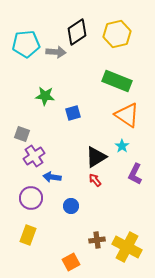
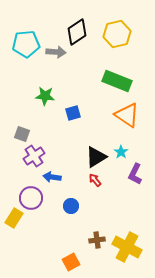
cyan star: moved 1 px left, 6 px down
yellow rectangle: moved 14 px left, 17 px up; rotated 12 degrees clockwise
